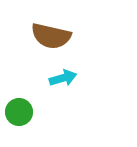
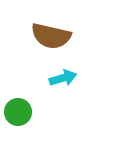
green circle: moved 1 px left
